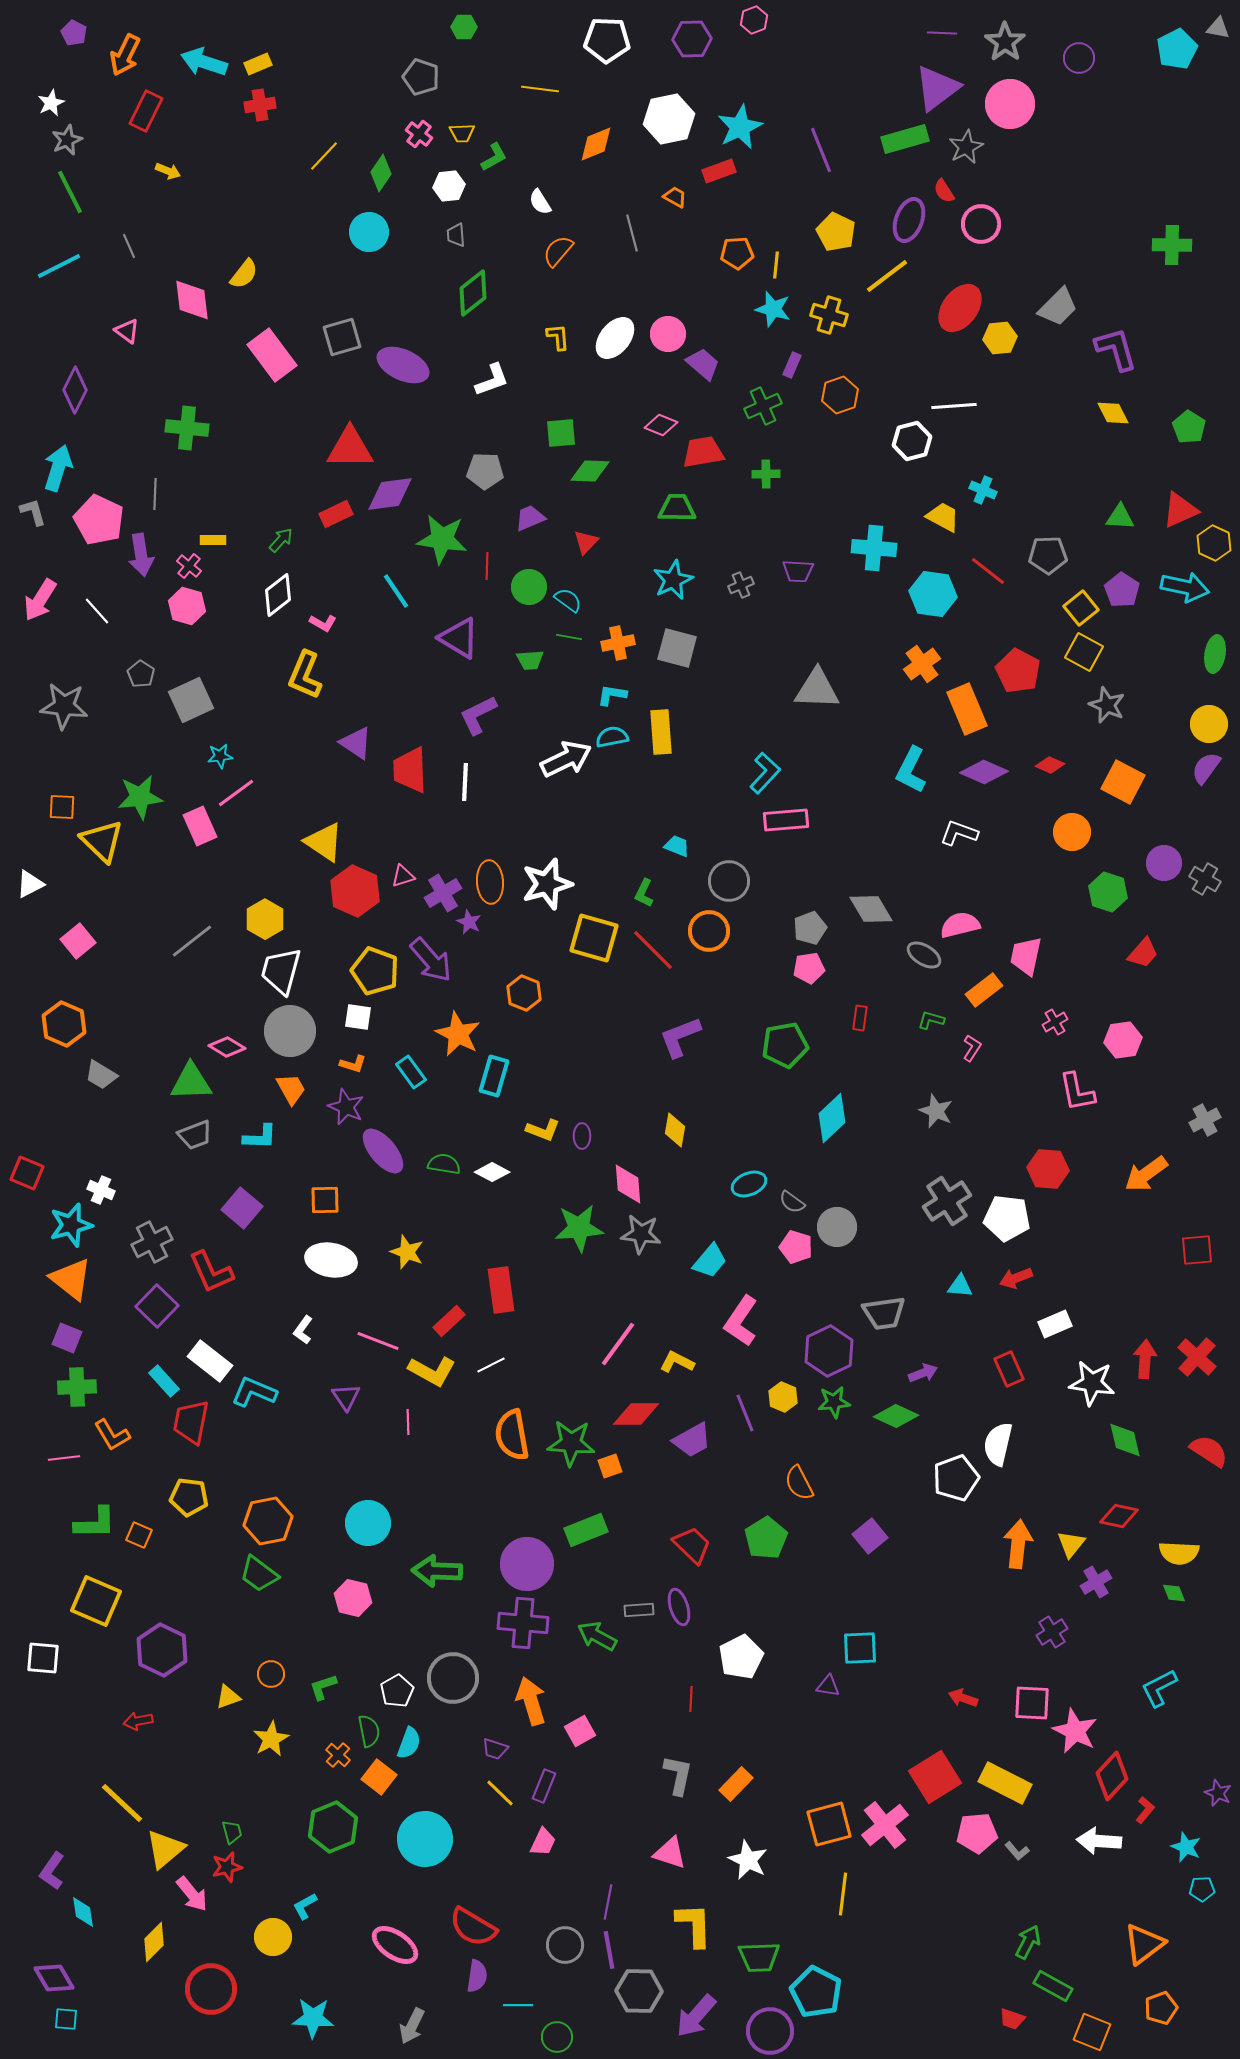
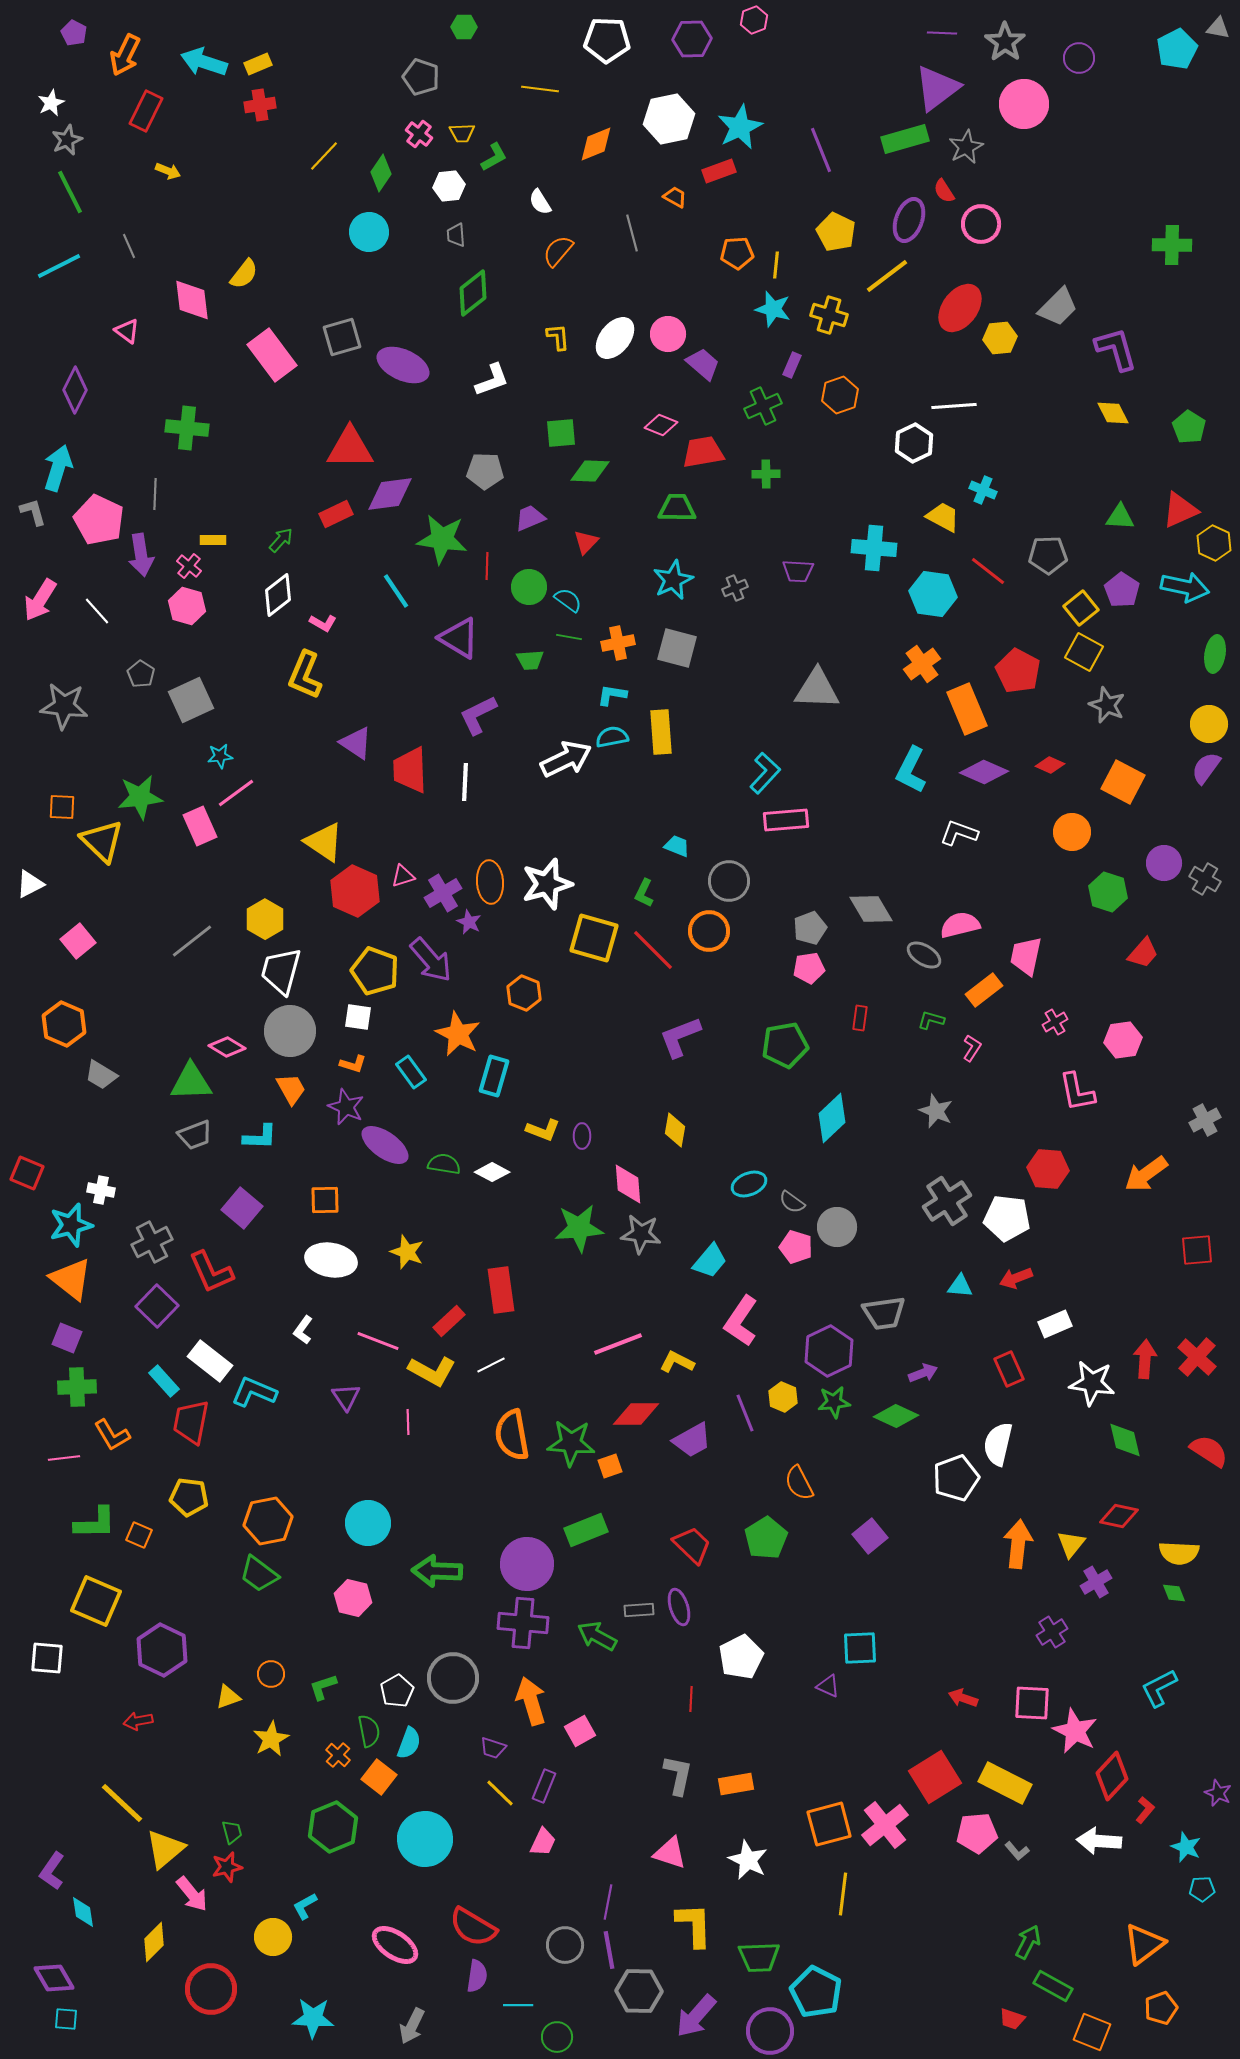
pink circle at (1010, 104): moved 14 px right
white hexagon at (912, 441): moved 2 px right, 2 px down; rotated 12 degrees counterclockwise
gray cross at (741, 585): moved 6 px left, 3 px down
purple ellipse at (383, 1151): moved 2 px right, 6 px up; rotated 15 degrees counterclockwise
white cross at (101, 1190): rotated 12 degrees counterclockwise
pink line at (618, 1344): rotated 33 degrees clockwise
white square at (43, 1658): moved 4 px right
purple triangle at (828, 1686): rotated 15 degrees clockwise
purple trapezoid at (495, 1749): moved 2 px left, 1 px up
orange rectangle at (736, 1784): rotated 36 degrees clockwise
